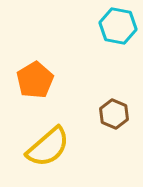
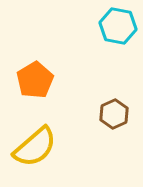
brown hexagon: rotated 12 degrees clockwise
yellow semicircle: moved 13 px left
